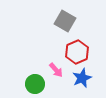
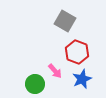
red hexagon: rotated 15 degrees counterclockwise
pink arrow: moved 1 px left, 1 px down
blue star: moved 1 px down
